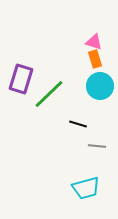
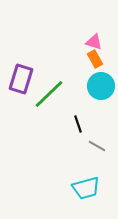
orange rectangle: rotated 12 degrees counterclockwise
cyan circle: moved 1 px right
black line: rotated 54 degrees clockwise
gray line: rotated 24 degrees clockwise
